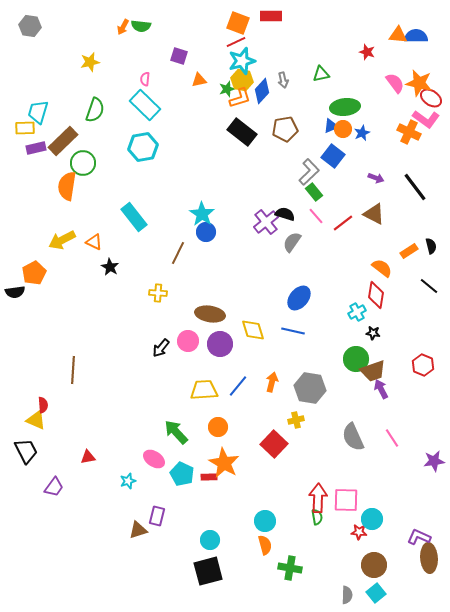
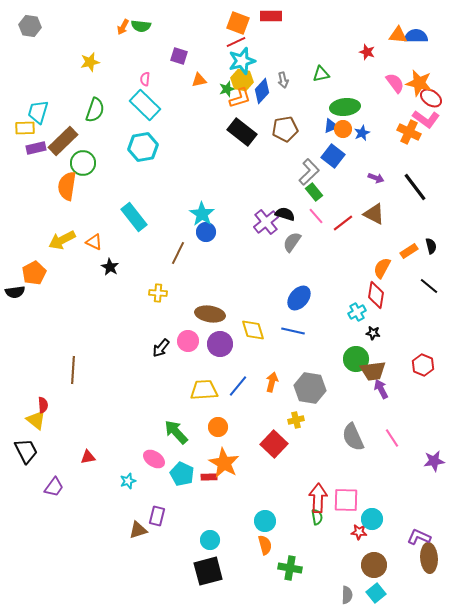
orange semicircle at (382, 268): rotated 100 degrees counterclockwise
brown trapezoid at (373, 371): rotated 12 degrees clockwise
yellow triangle at (36, 420): rotated 15 degrees clockwise
